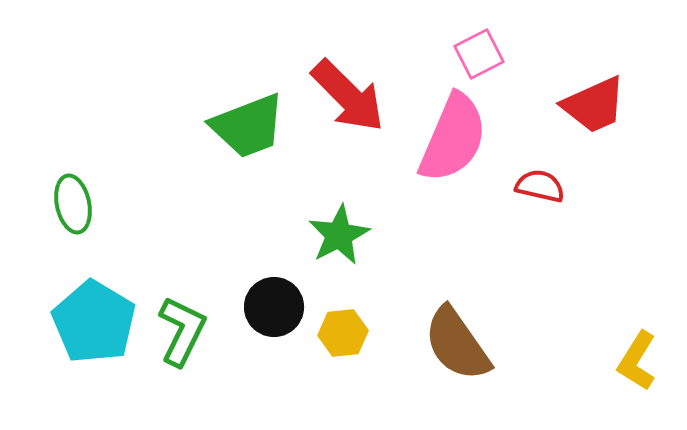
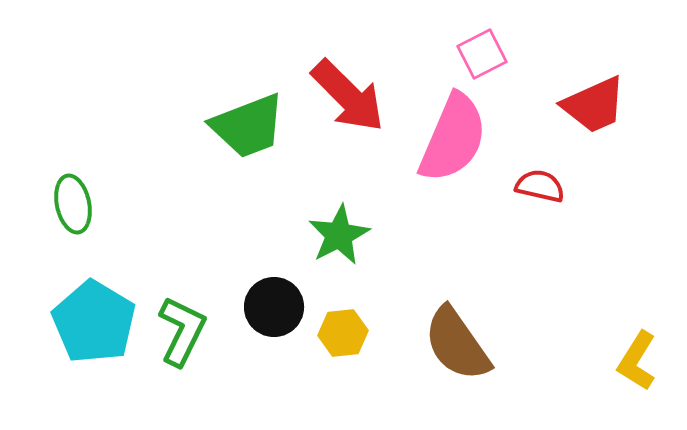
pink square: moved 3 px right
